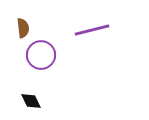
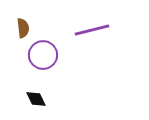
purple circle: moved 2 px right
black diamond: moved 5 px right, 2 px up
